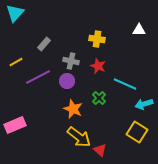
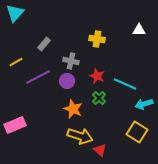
red star: moved 1 px left, 10 px down
yellow arrow: moved 1 px right, 1 px up; rotated 20 degrees counterclockwise
